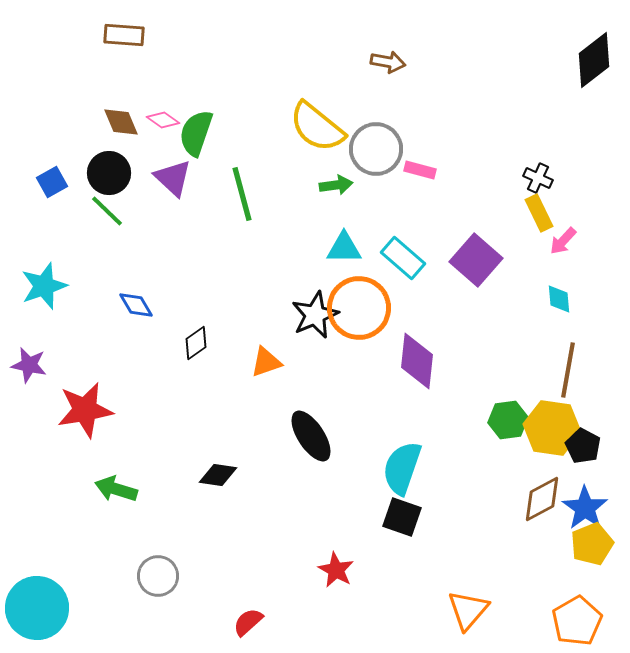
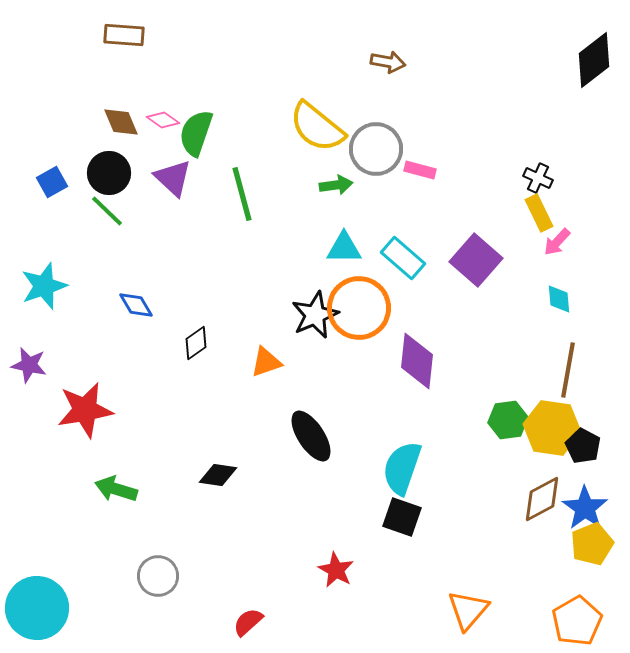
pink arrow at (563, 241): moved 6 px left, 1 px down
